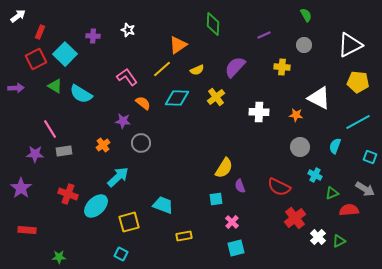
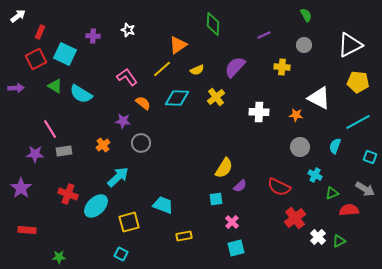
cyan square at (65, 54): rotated 20 degrees counterclockwise
purple semicircle at (240, 186): rotated 112 degrees counterclockwise
